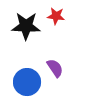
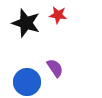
red star: moved 2 px right, 1 px up
black star: moved 3 px up; rotated 16 degrees clockwise
